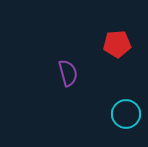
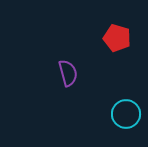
red pentagon: moved 6 px up; rotated 20 degrees clockwise
